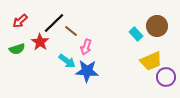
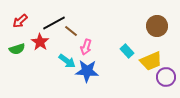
black line: rotated 15 degrees clockwise
cyan rectangle: moved 9 px left, 17 px down
